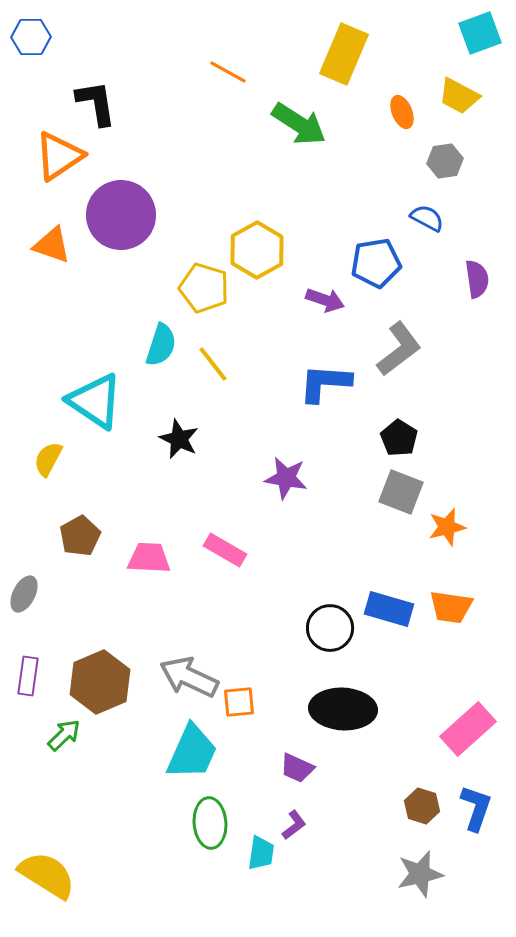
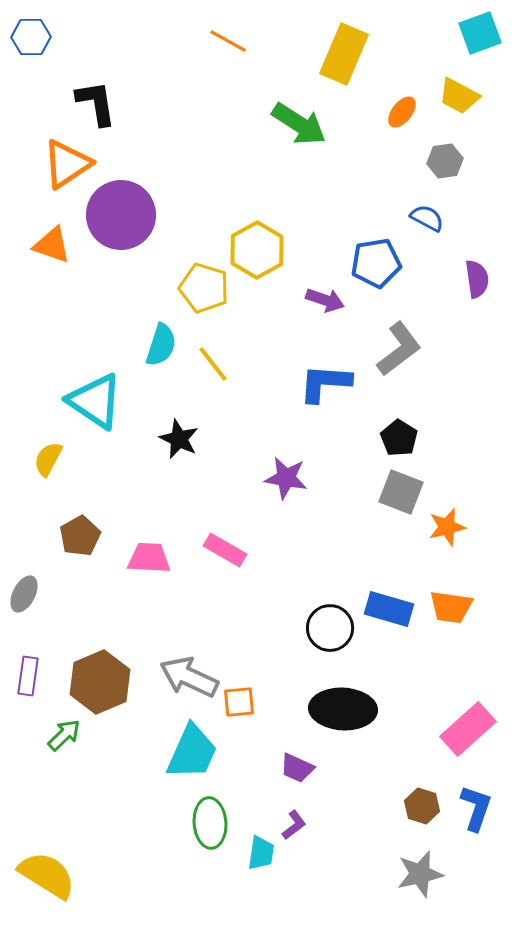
orange line at (228, 72): moved 31 px up
orange ellipse at (402, 112): rotated 60 degrees clockwise
orange triangle at (59, 156): moved 8 px right, 8 px down
